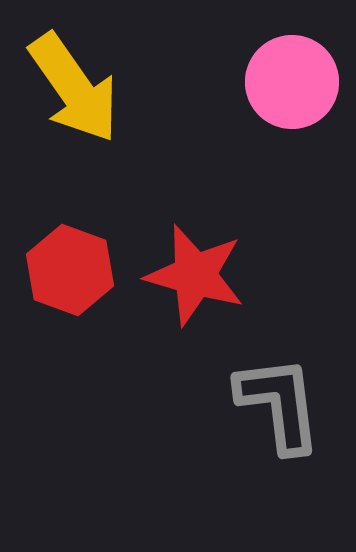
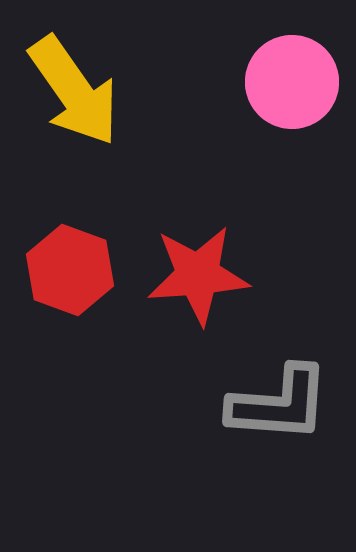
yellow arrow: moved 3 px down
red star: moved 3 px right; rotated 20 degrees counterclockwise
gray L-shape: rotated 101 degrees clockwise
